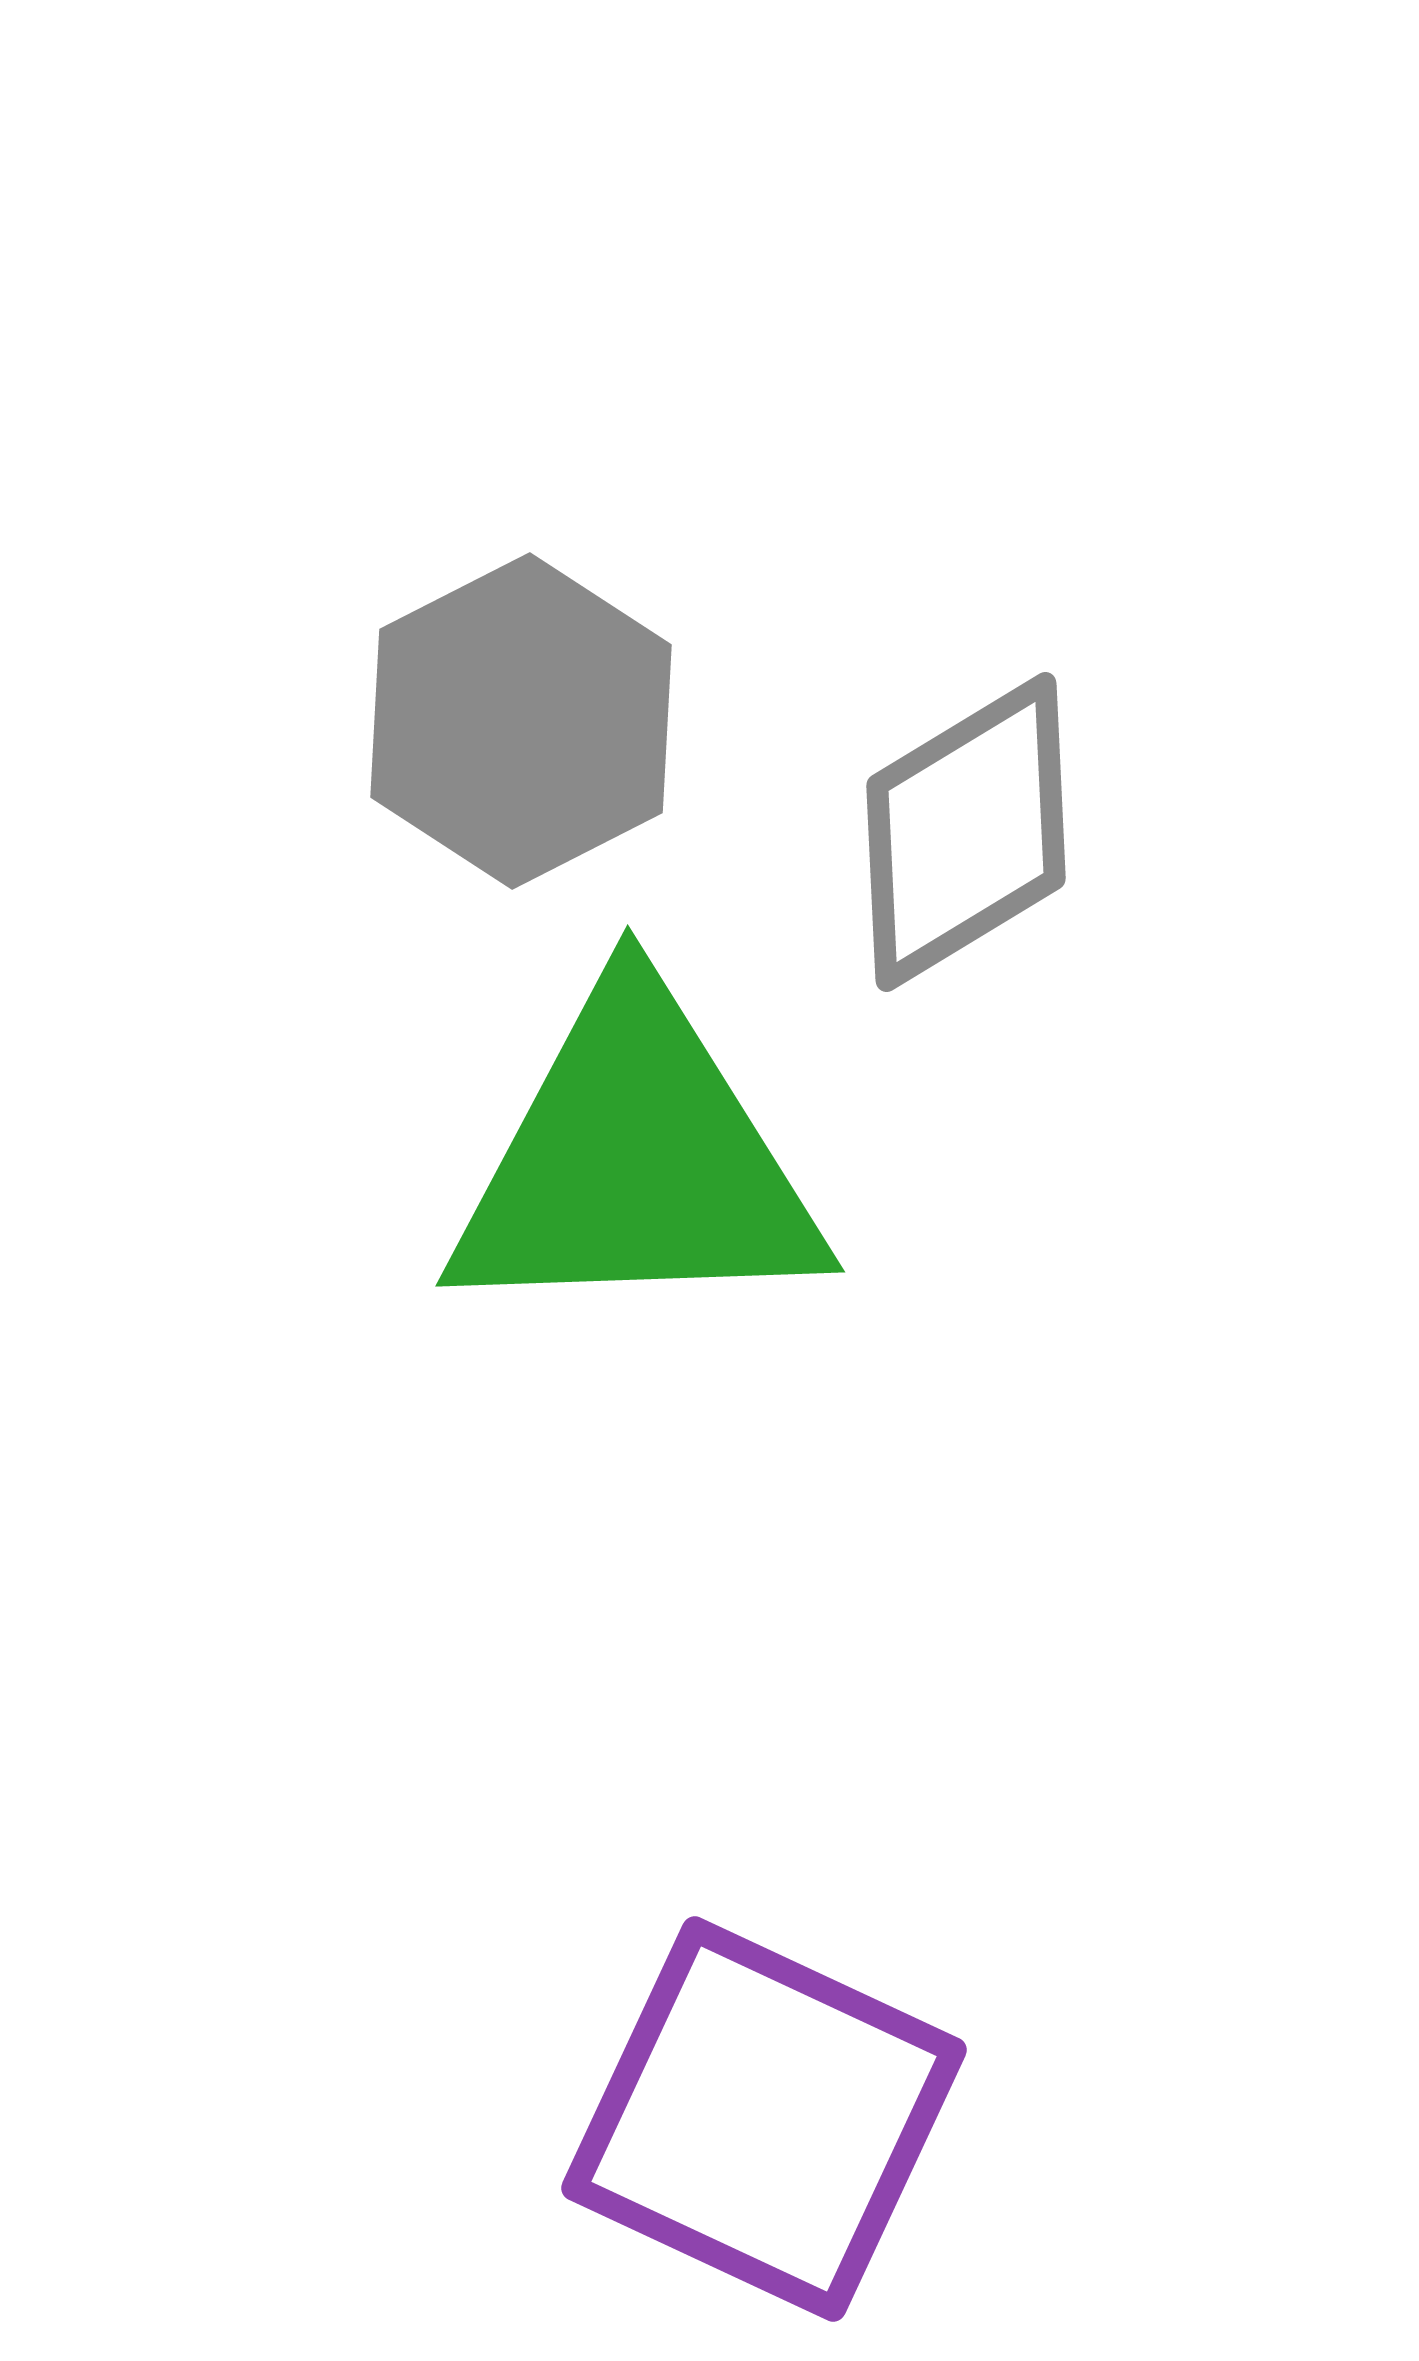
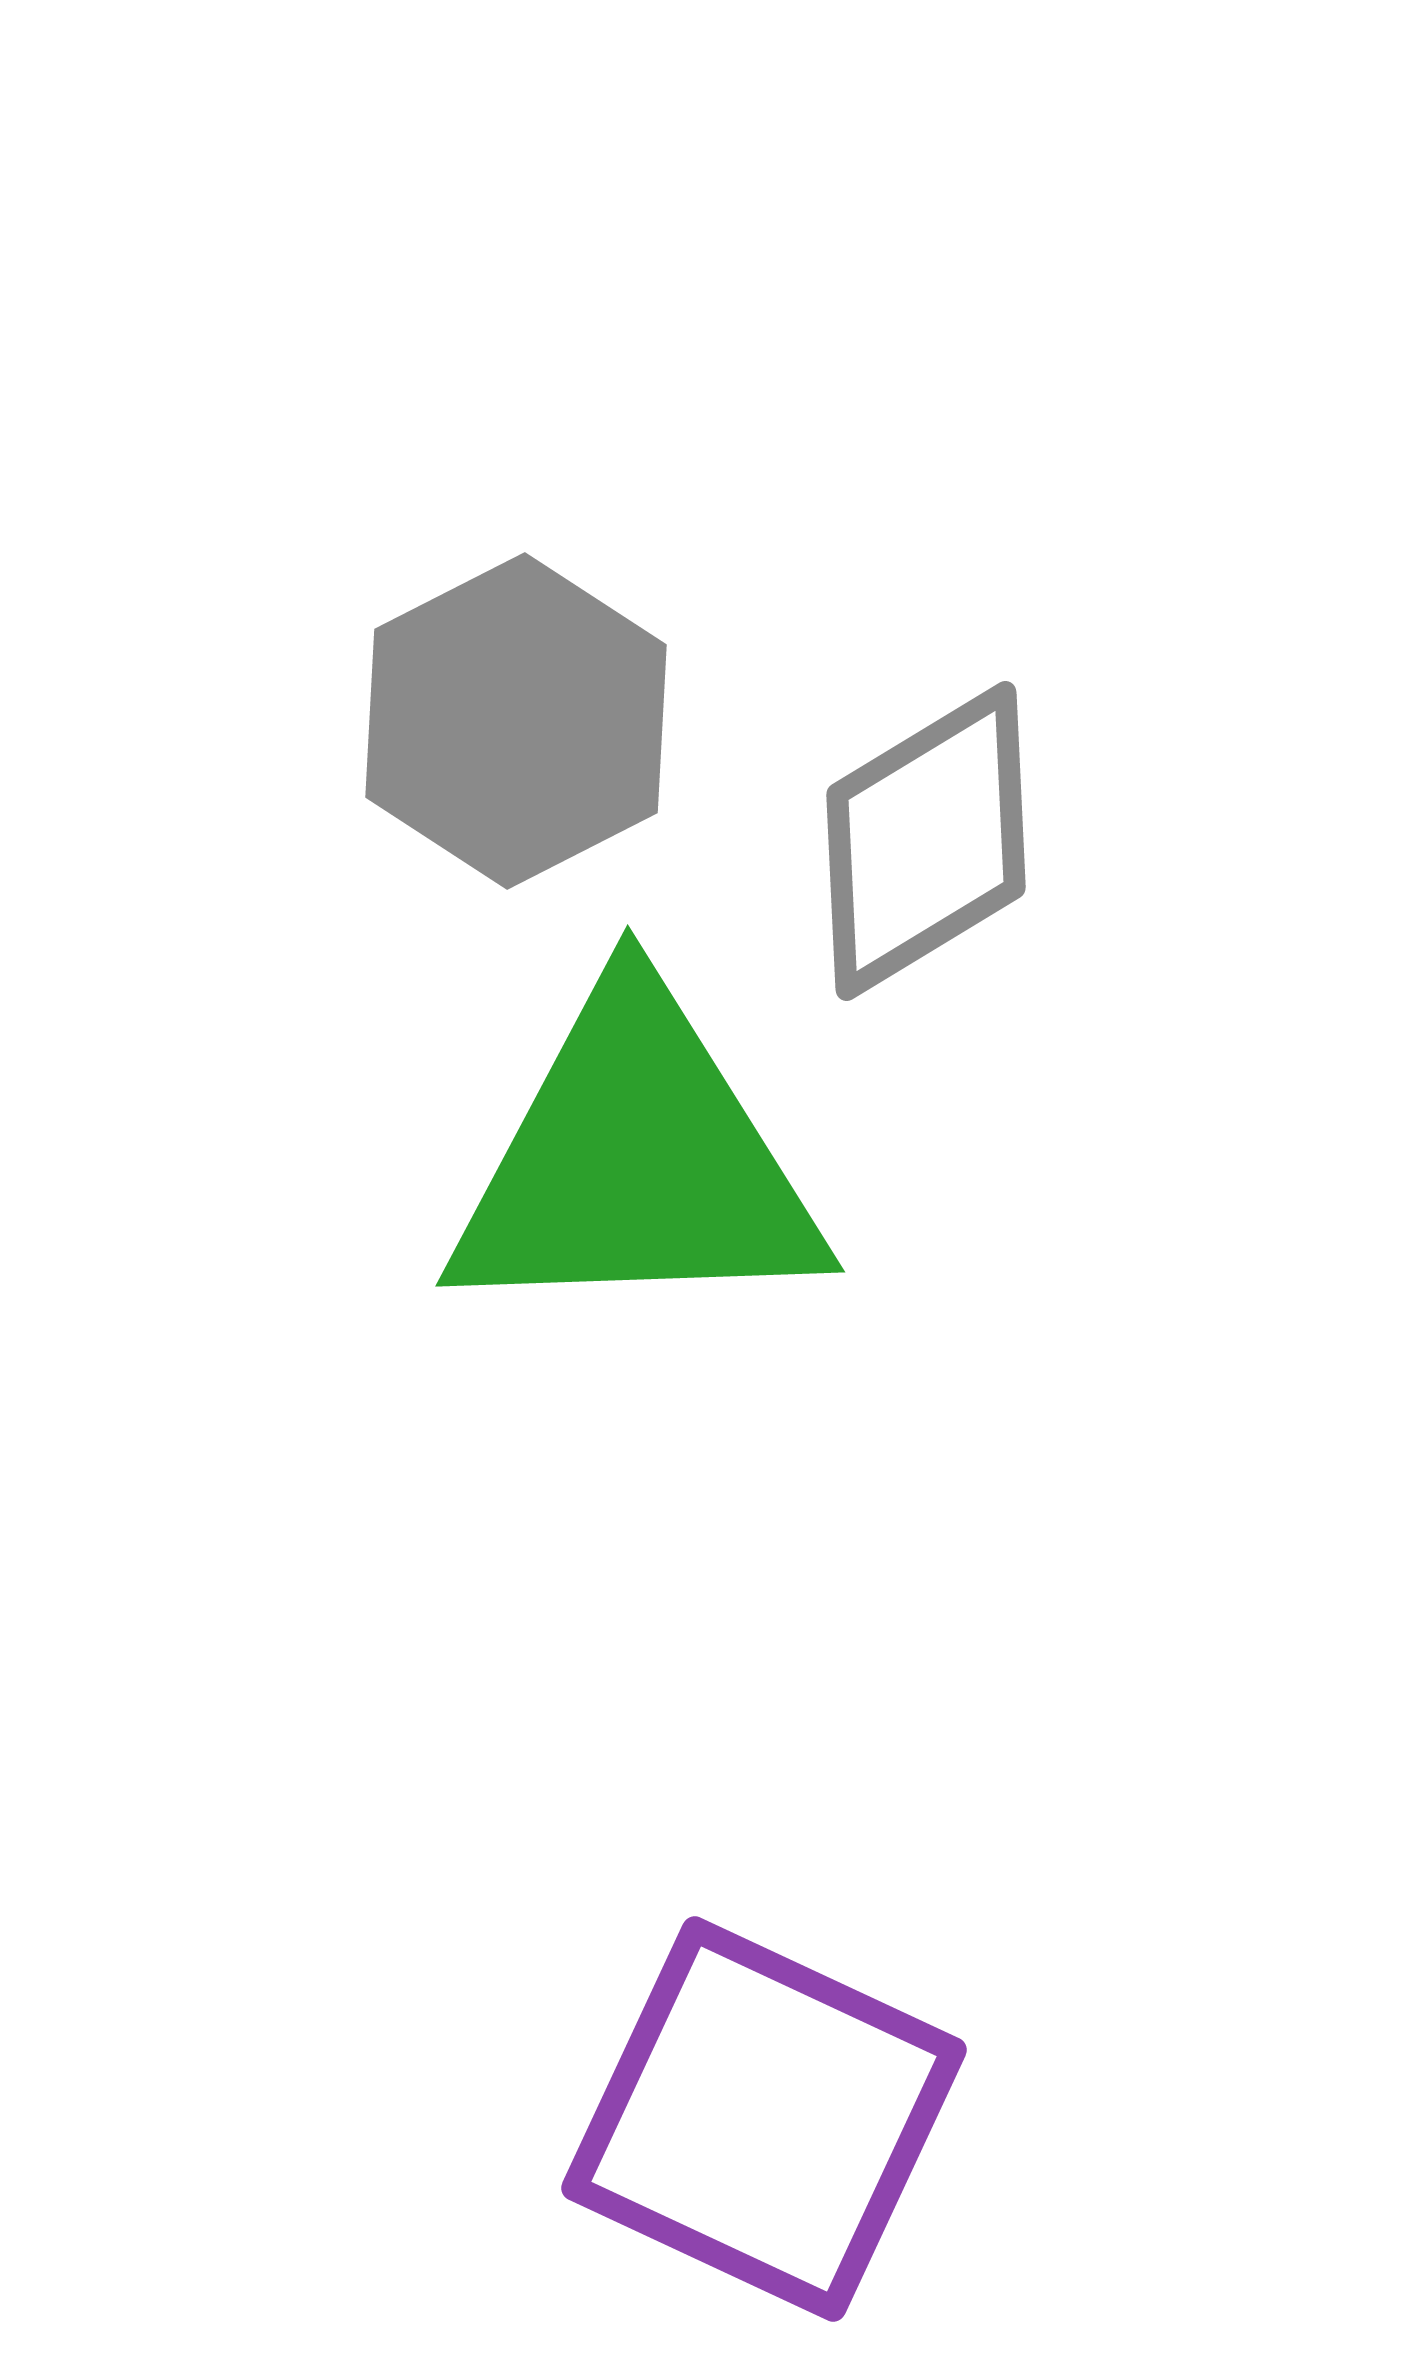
gray hexagon: moved 5 px left
gray diamond: moved 40 px left, 9 px down
